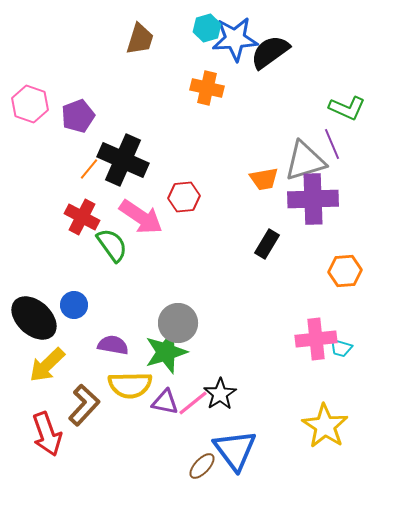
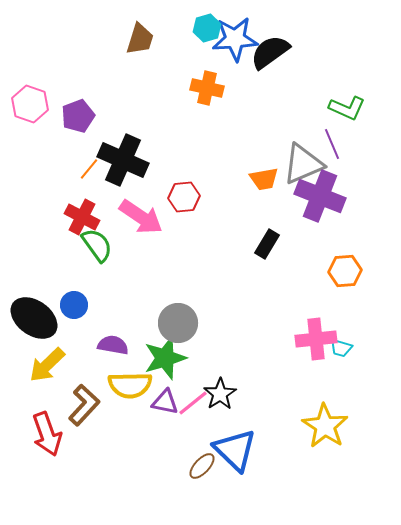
gray triangle: moved 2 px left, 3 px down; rotated 6 degrees counterclockwise
purple cross: moved 7 px right, 3 px up; rotated 24 degrees clockwise
green semicircle: moved 15 px left
black ellipse: rotated 6 degrees counterclockwise
green star: moved 1 px left, 6 px down
blue triangle: rotated 9 degrees counterclockwise
